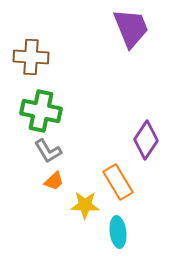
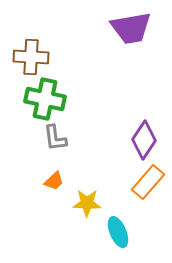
purple trapezoid: rotated 102 degrees clockwise
green cross: moved 4 px right, 12 px up
purple diamond: moved 2 px left
gray L-shape: moved 7 px right, 13 px up; rotated 24 degrees clockwise
orange rectangle: moved 30 px right; rotated 72 degrees clockwise
yellow star: moved 2 px right, 2 px up
cyan ellipse: rotated 16 degrees counterclockwise
